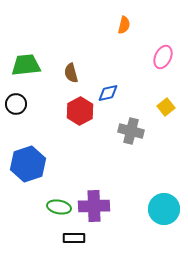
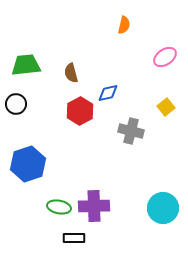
pink ellipse: moved 2 px right; rotated 30 degrees clockwise
cyan circle: moved 1 px left, 1 px up
